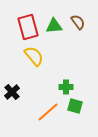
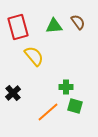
red rectangle: moved 10 px left
black cross: moved 1 px right, 1 px down
